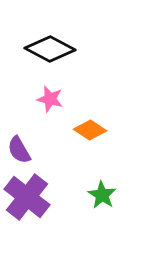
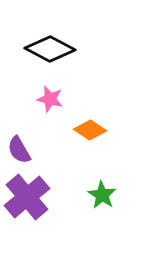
purple cross: rotated 12 degrees clockwise
